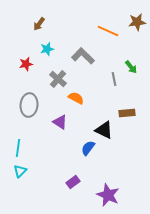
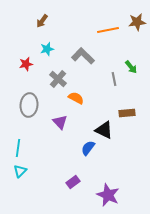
brown arrow: moved 3 px right, 3 px up
orange line: moved 1 px up; rotated 35 degrees counterclockwise
purple triangle: rotated 14 degrees clockwise
